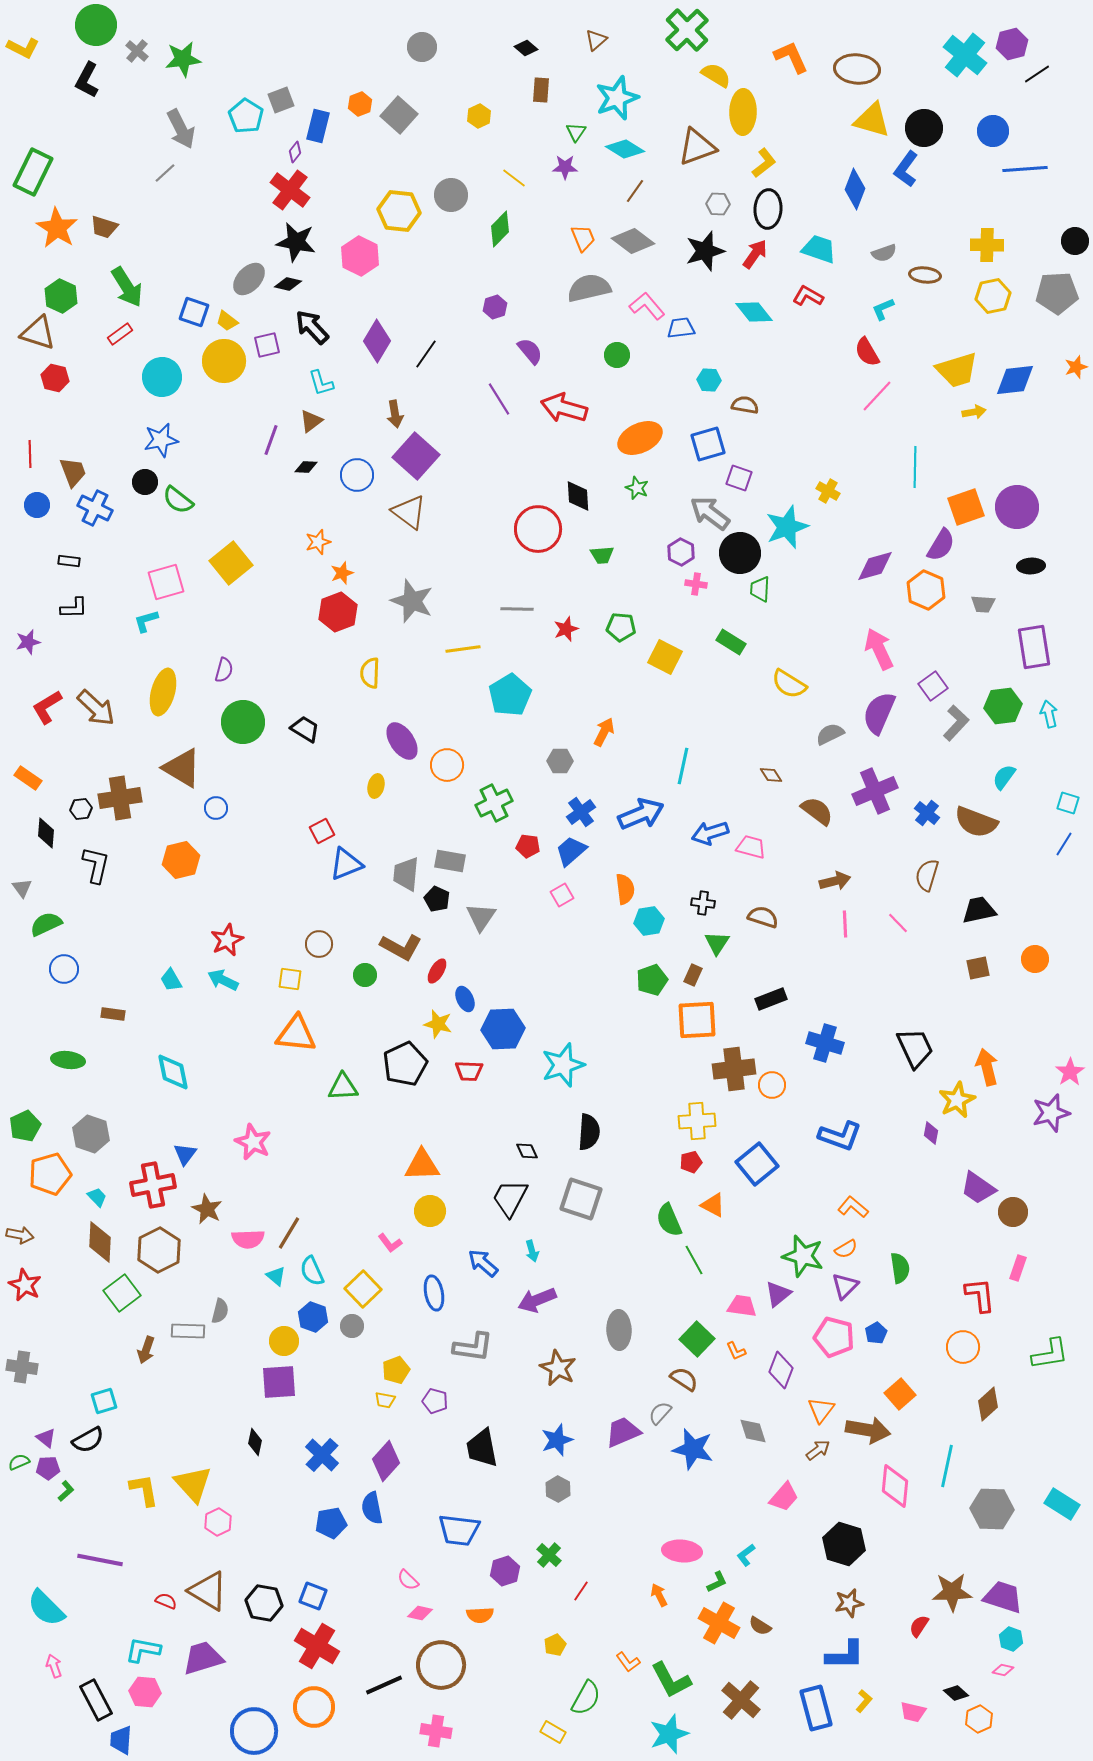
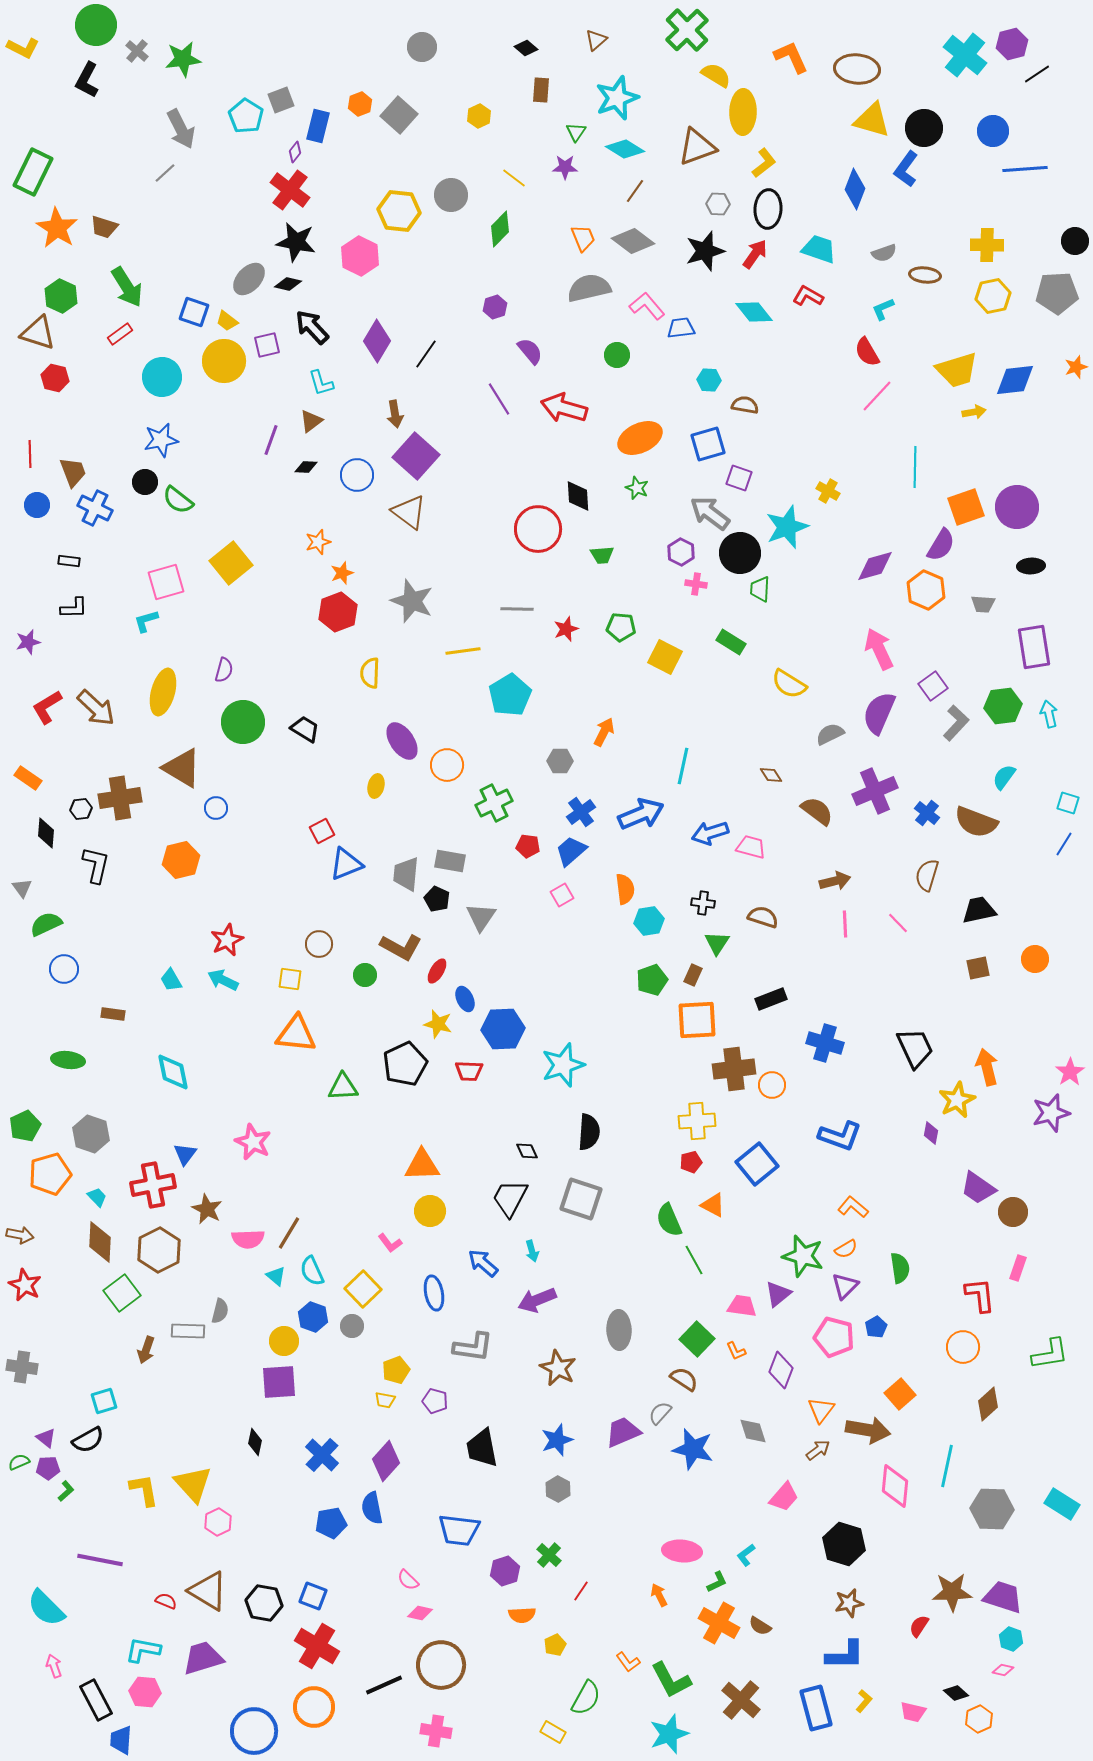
yellow line at (463, 649): moved 2 px down
blue pentagon at (876, 1333): moved 6 px up
orange semicircle at (480, 1615): moved 42 px right
